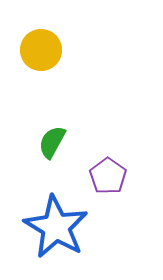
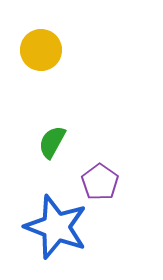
purple pentagon: moved 8 px left, 6 px down
blue star: rotated 10 degrees counterclockwise
